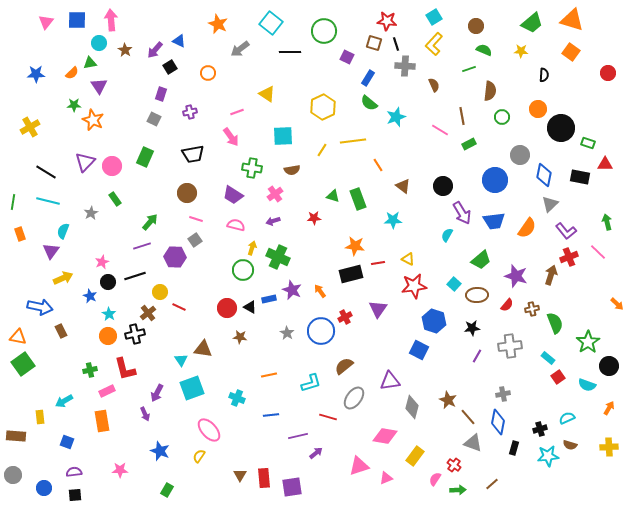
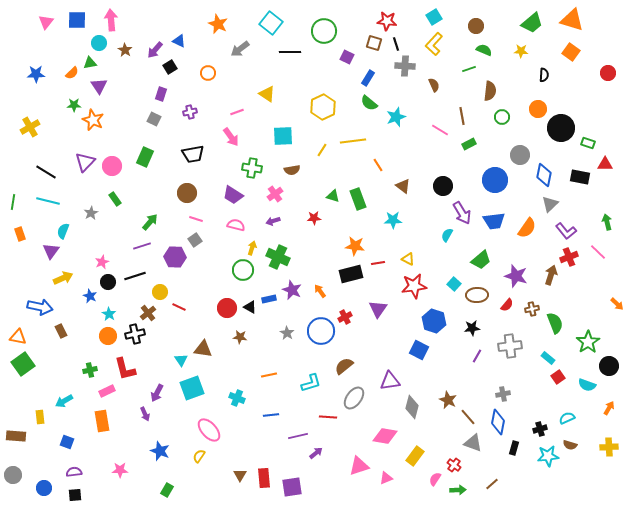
red line at (328, 417): rotated 12 degrees counterclockwise
